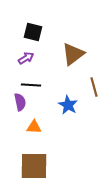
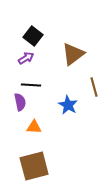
black square: moved 4 px down; rotated 24 degrees clockwise
brown square: rotated 16 degrees counterclockwise
